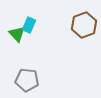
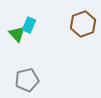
brown hexagon: moved 1 px left, 1 px up
gray pentagon: rotated 20 degrees counterclockwise
